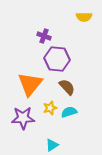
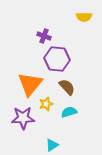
yellow star: moved 4 px left, 4 px up
